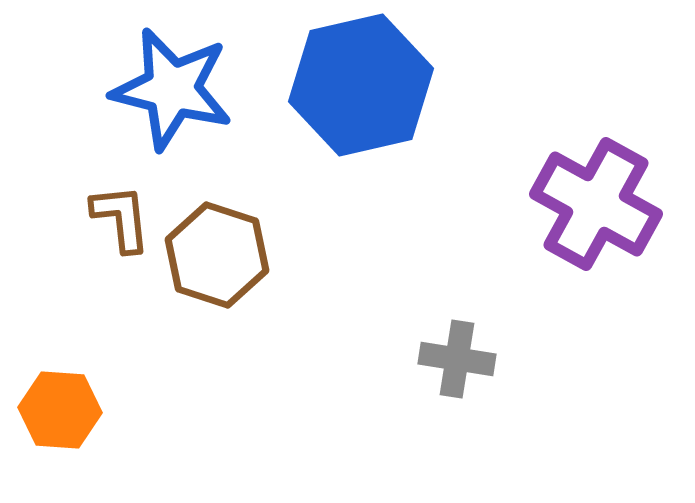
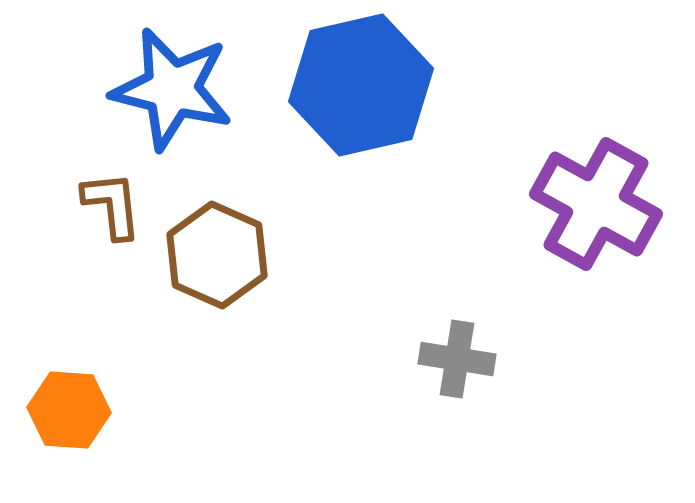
brown L-shape: moved 9 px left, 13 px up
brown hexagon: rotated 6 degrees clockwise
orange hexagon: moved 9 px right
